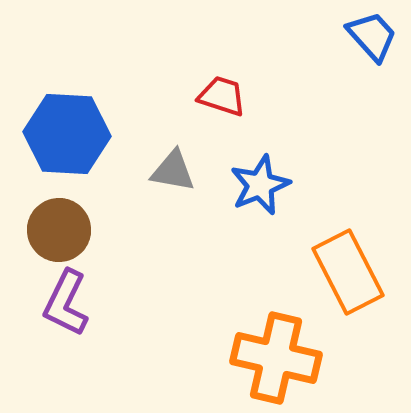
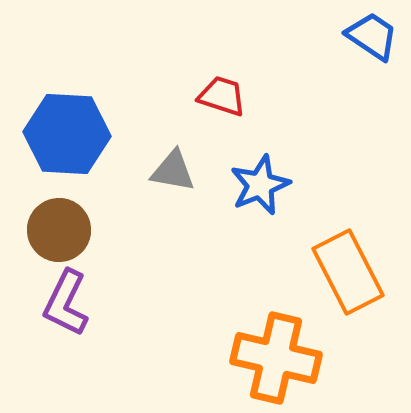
blue trapezoid: rotated 14 degrees counterclockwise
